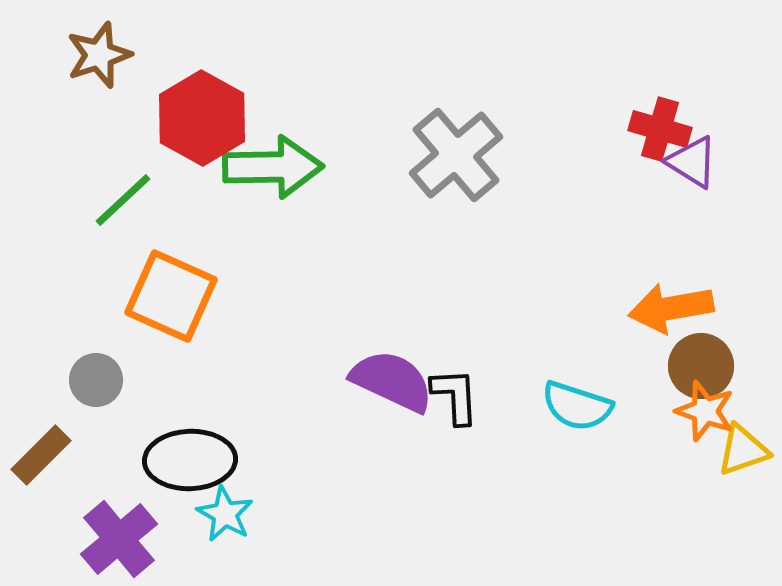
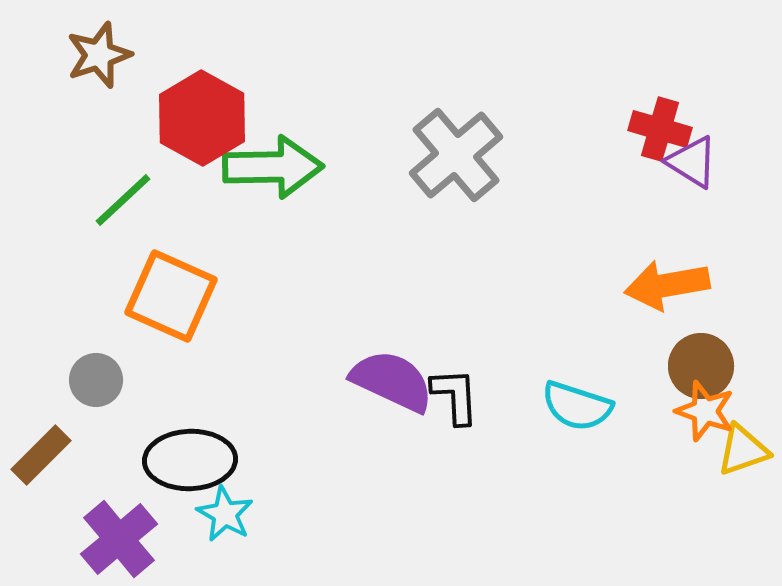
orange arrow: moved 4 px left, 23 px up
